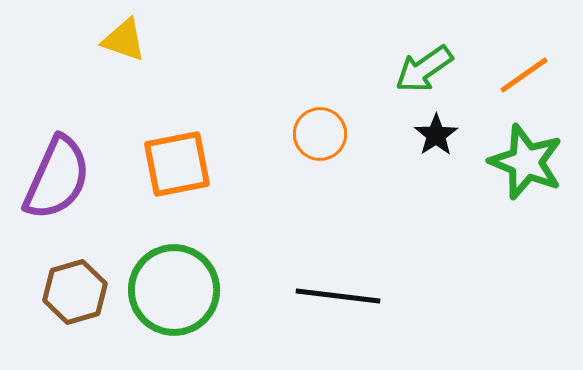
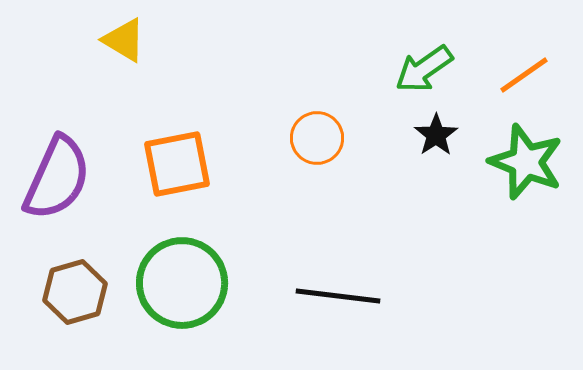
yellow triangle: rotated 12 degrees clockwise
orange circle: moved 3 px left, 4 px down
green circle: moved 8 px right, 7 px up
